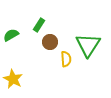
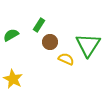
yellow semicircle: rotated 63 degrees counterclockwise
